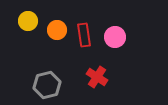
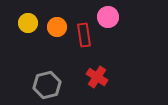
yellow circle: moved 2 px down
orange circle: moved 3 px up
pink circle: moved 7 px left, 20 px up
